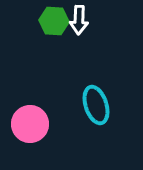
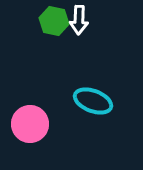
green hexagon: rotated 8 degrees clockwise
cyan ellipse: moved 3 px left, 4 px up; rotated 51 degrees counterclockwise
